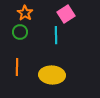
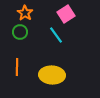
cyan line: rotated 36 degrees counterclockwise
